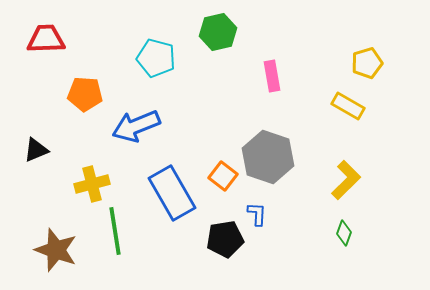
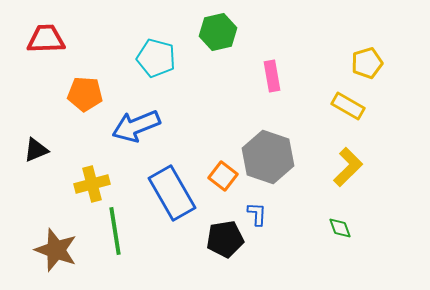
yellow L-shape: moved 2 px right, 13 px up
green diamond: moved 4 px left, 5 px up; rotated 40 degrees counterclockwise
